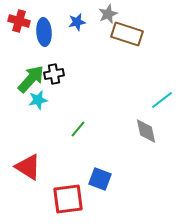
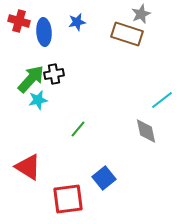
gray star: moved 33 px right
blue square: moved 4 px right, 1 px up; rotated 30 degrees clockwise
